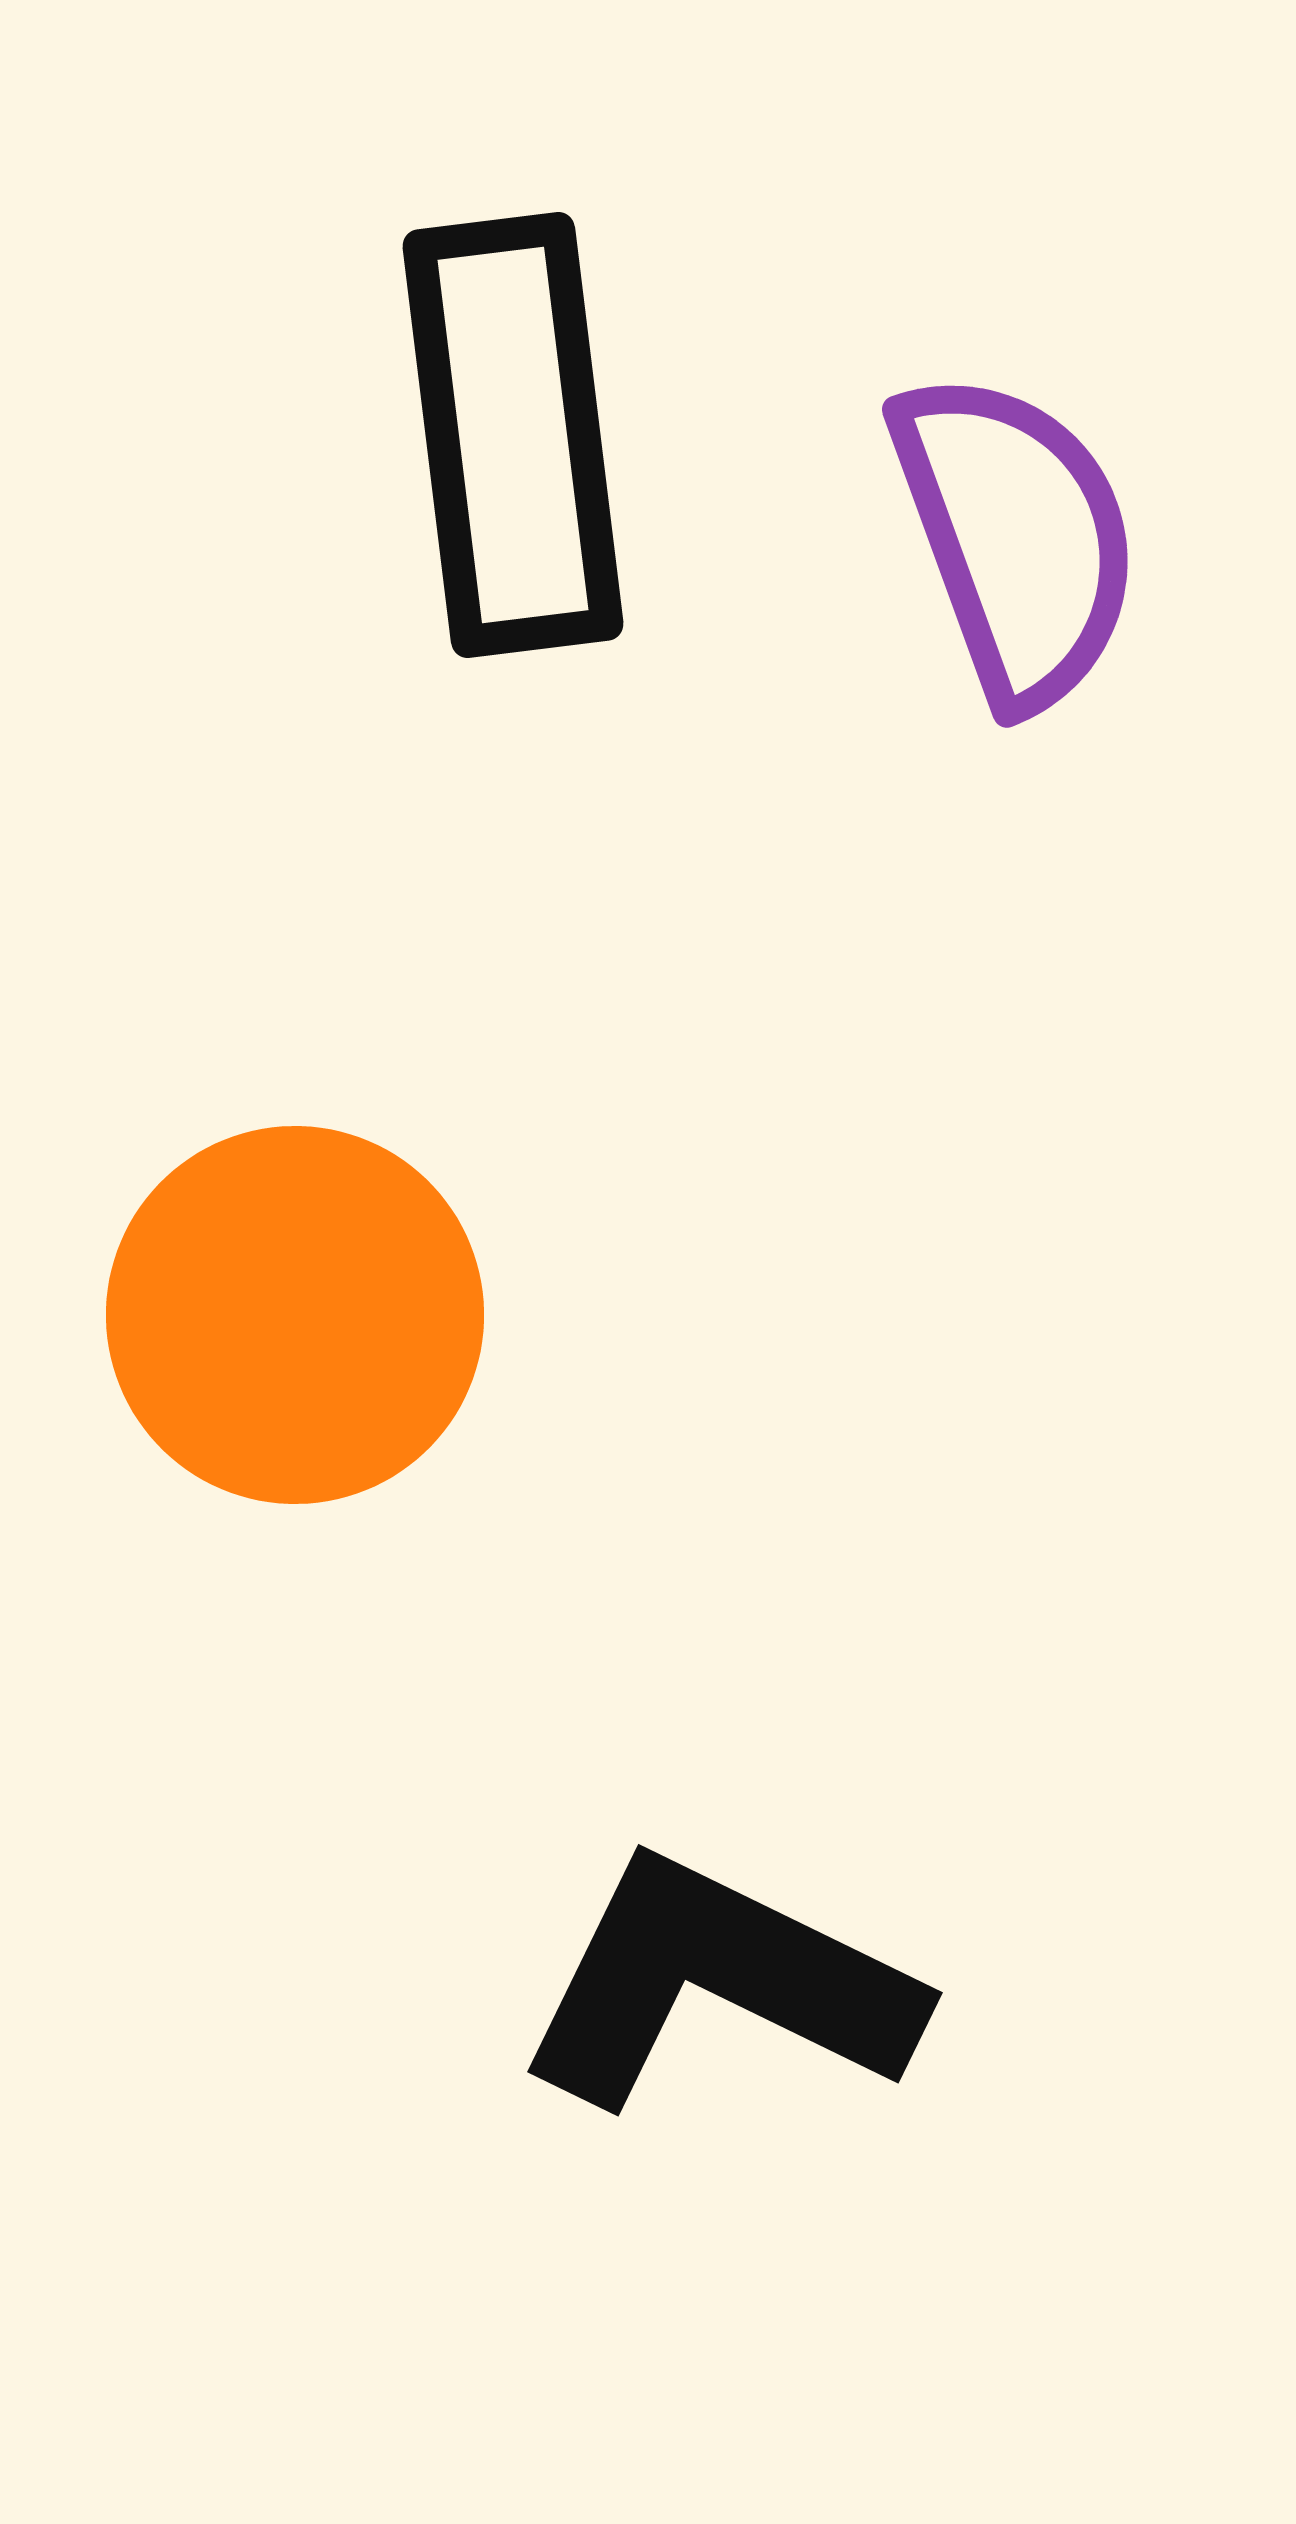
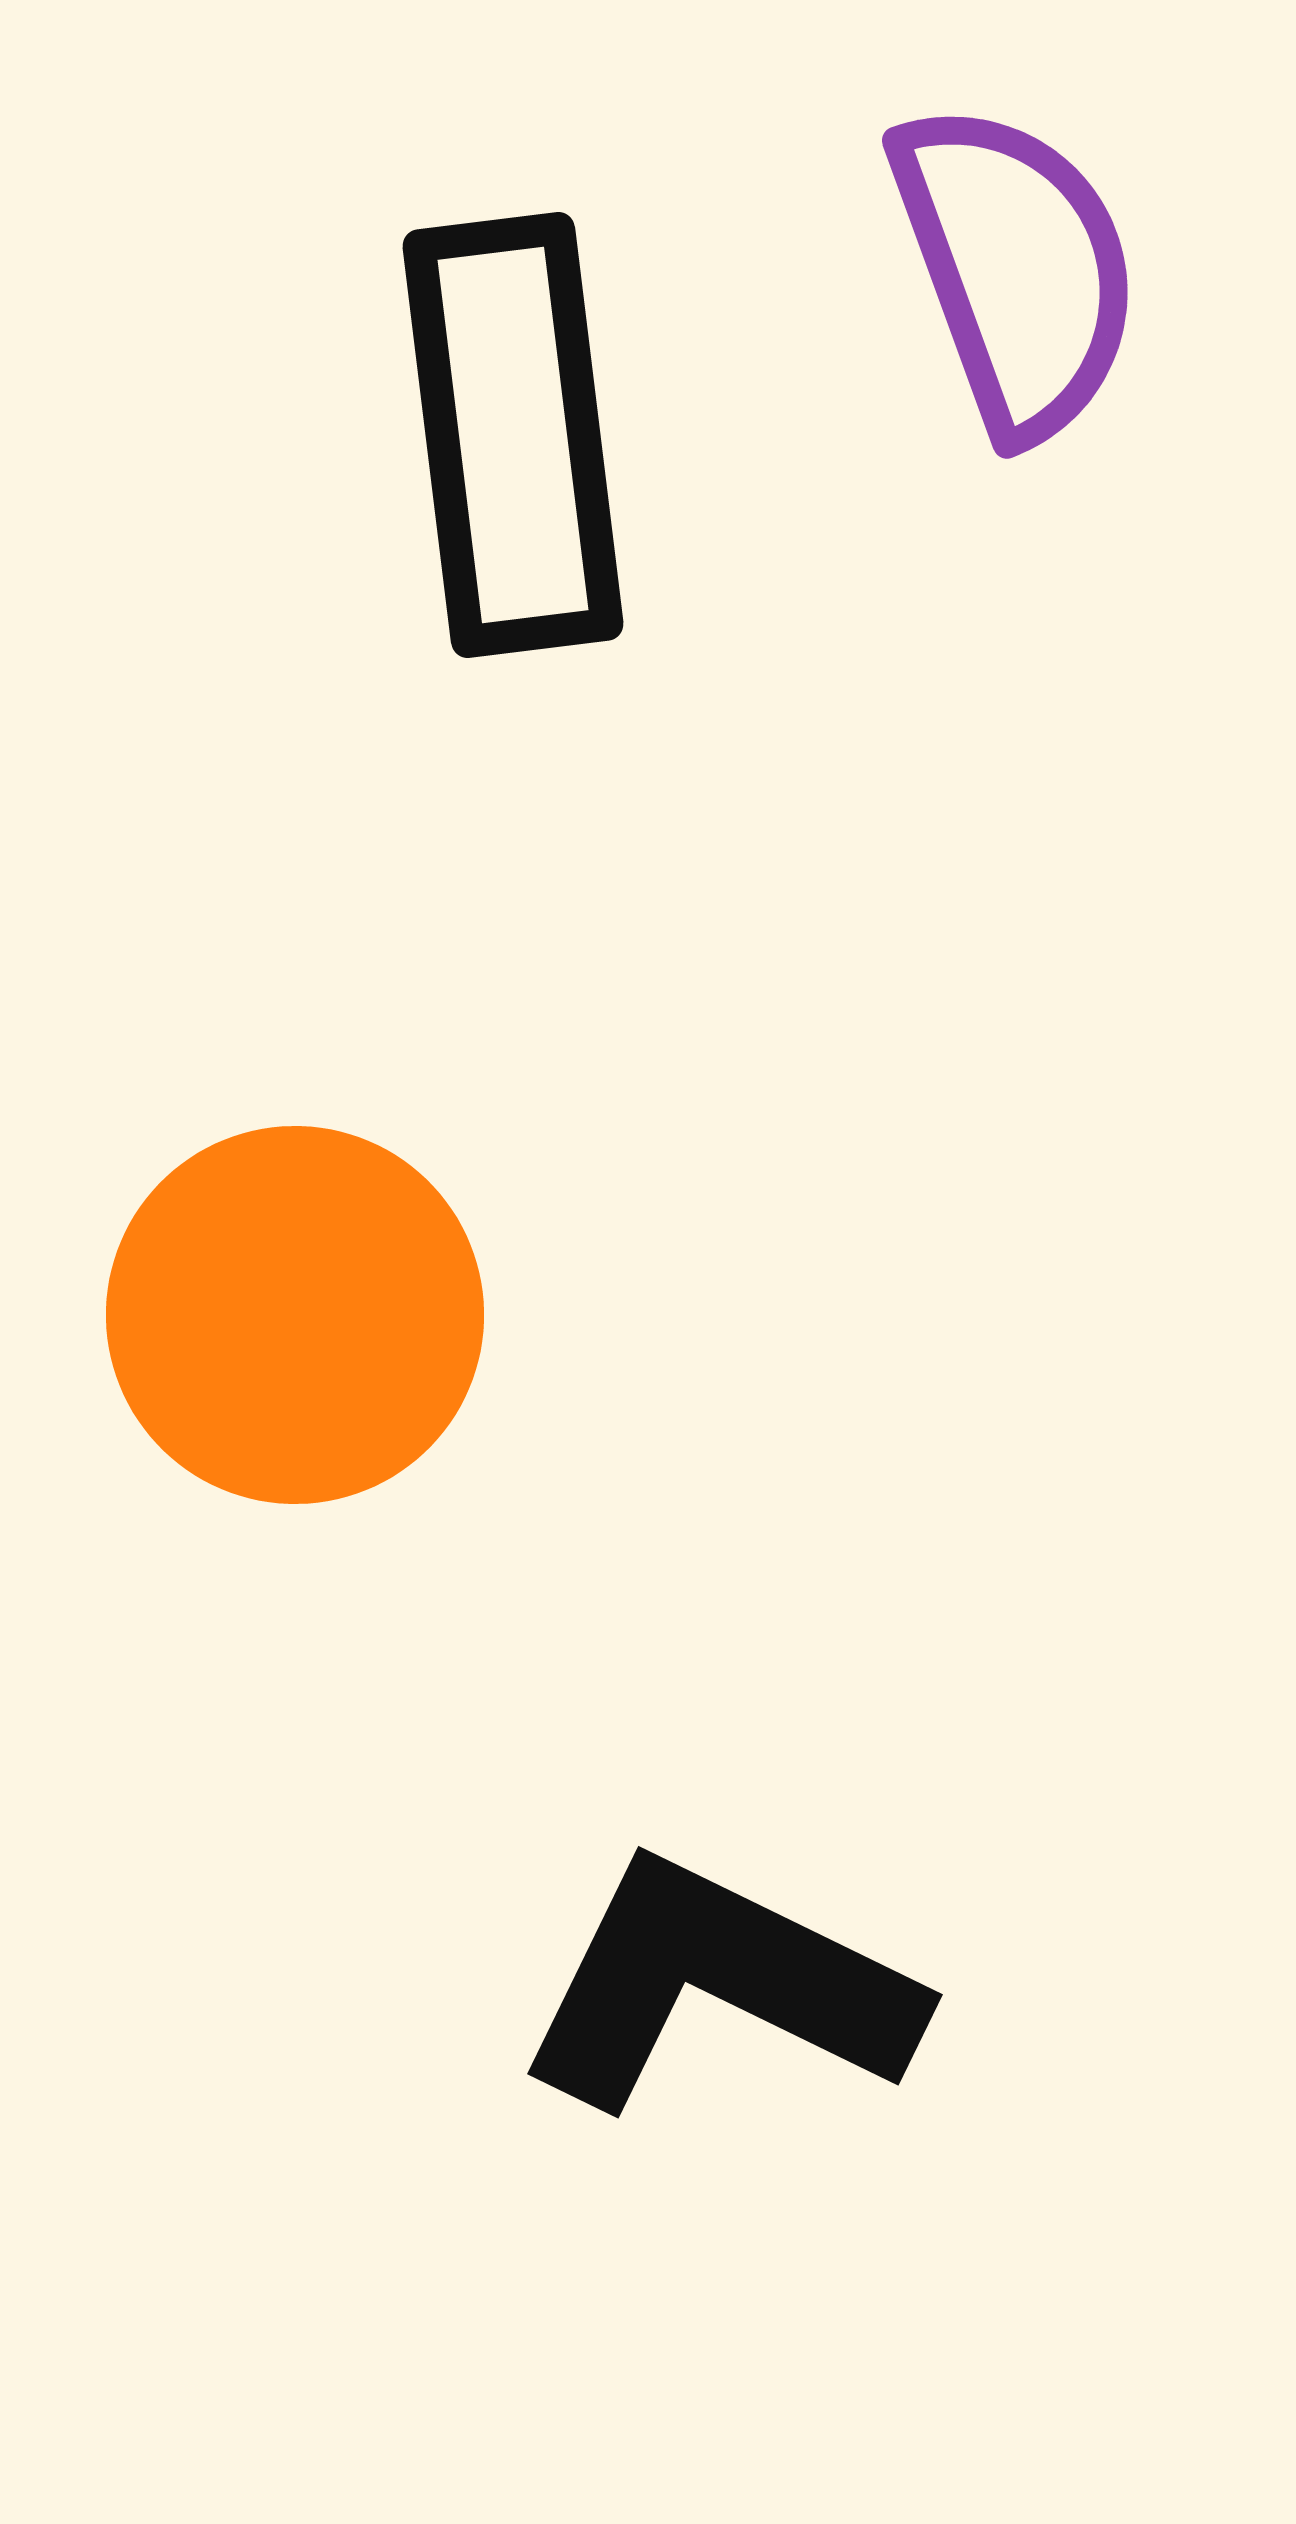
purple semicircle: moved 269 px up
black L-shape: moved 2 px down
